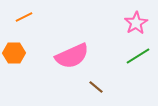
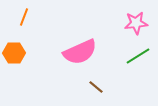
orange line: rotated 42 degrees counterclockwise
pink star: rotated 25 degrees clockwise
pink semicircle: moved 8 px right, 4 px up
